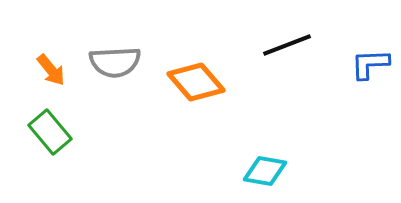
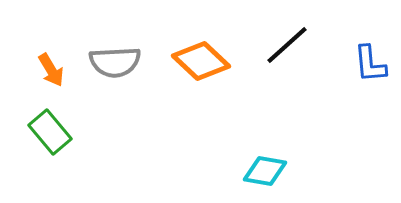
black line: rotated 21 degrees counterclockwise
blue L-shape: rotated 93 degrees counterclockwise
orange arrow: rotated 8 degrees clockwise
orange diamond: moved 5 px right, 21 px up; rotated 6 degrees counterclockwise
